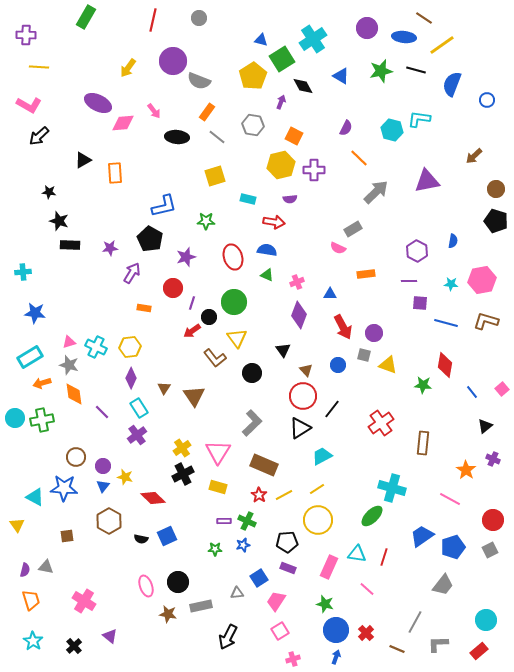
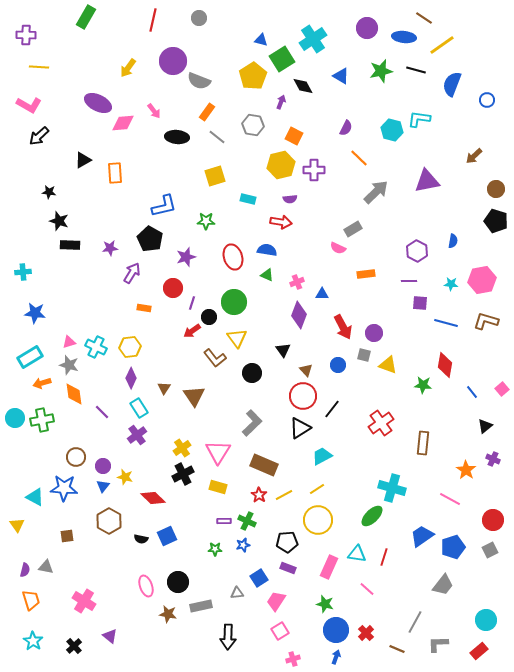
red arrow at (274, 222): moved 7 px right
blue triangle at (330, 294): moved 8 px left
black arrow at (228, 637): rotated 25 degrees counterclockwise
